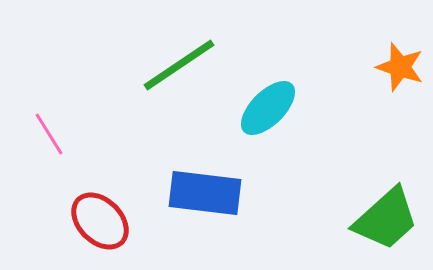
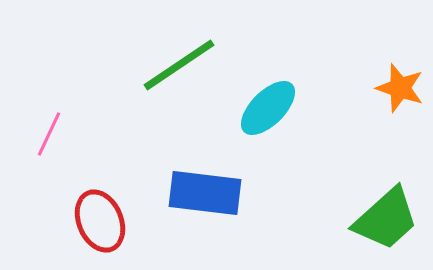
orange star: moved 21 px down
pink line: rotated 57 degrees clockwise
red ellipse: rotated 22 degrees clockwise
